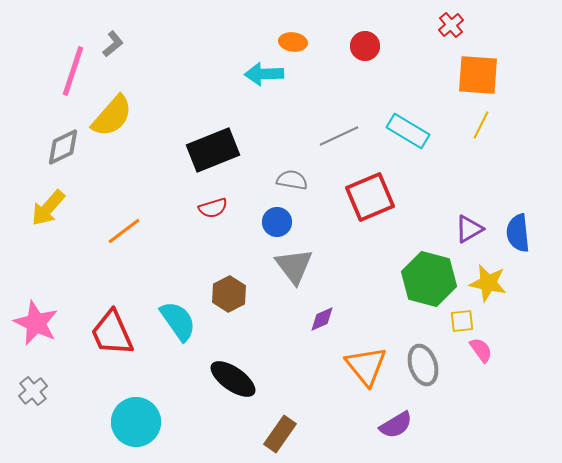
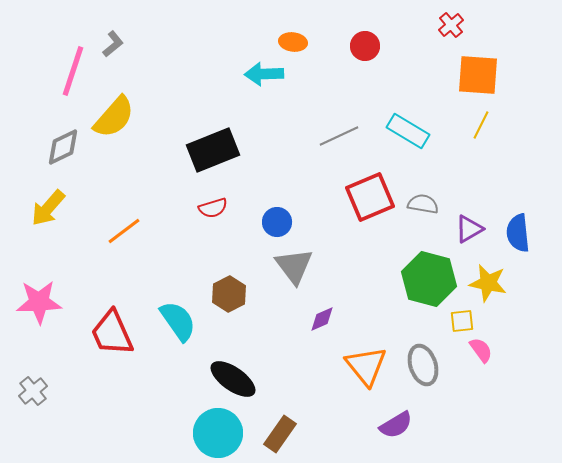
yellow semicircle: moved 2 px right, 1 px down
gray semicircle: moved 131 px right, 24 px down
pink star: moved 3 px right, 21 px up; rotated 27 degrees counterclockwise
cyan circle: moved 82 px right, 11 px down
